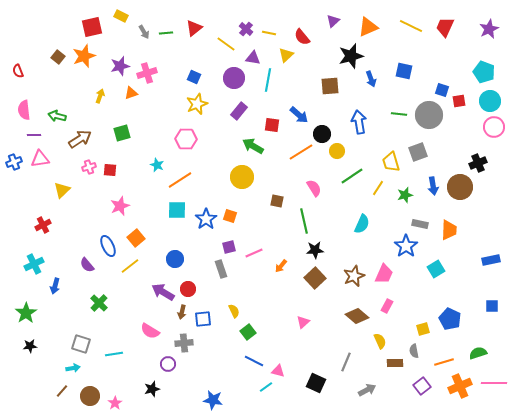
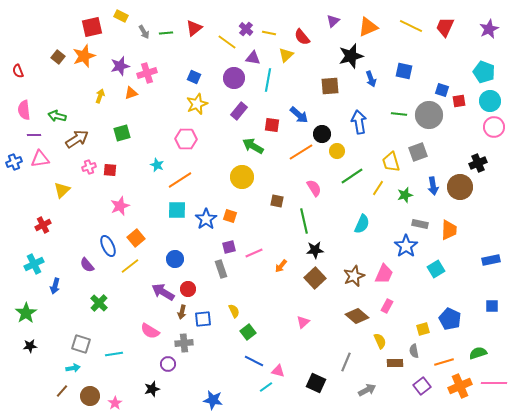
yellow line at (226, 44): moved 1 px right, 2 px up
brown arrow at (80, 139): moved 3 px left
